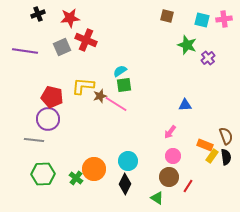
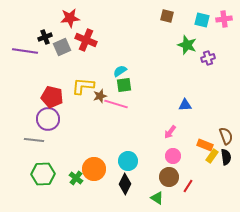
black cross: moved 7 px right, 23 px down
purple cross: rotated 24 degrees clockwise
pink line: rotated 15 degrees counterclockwise
